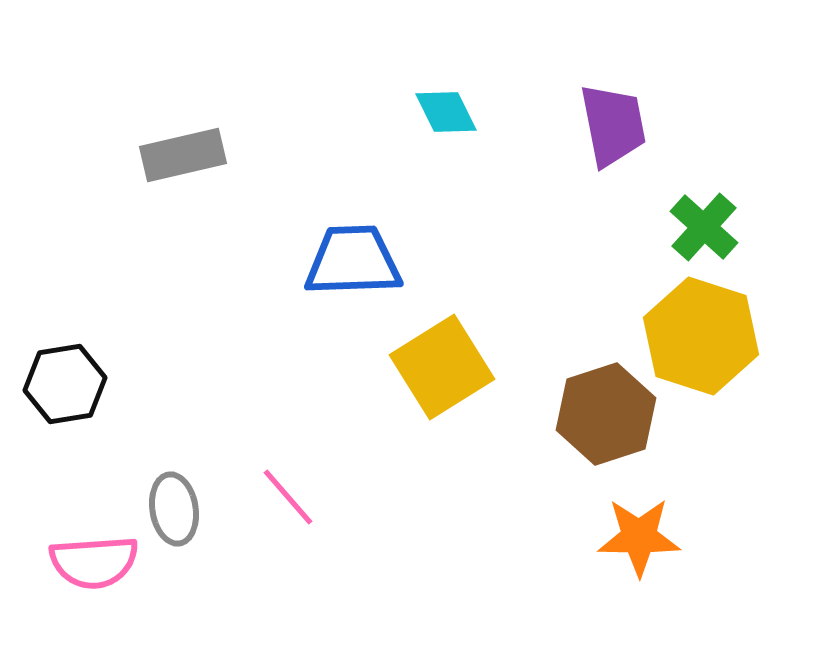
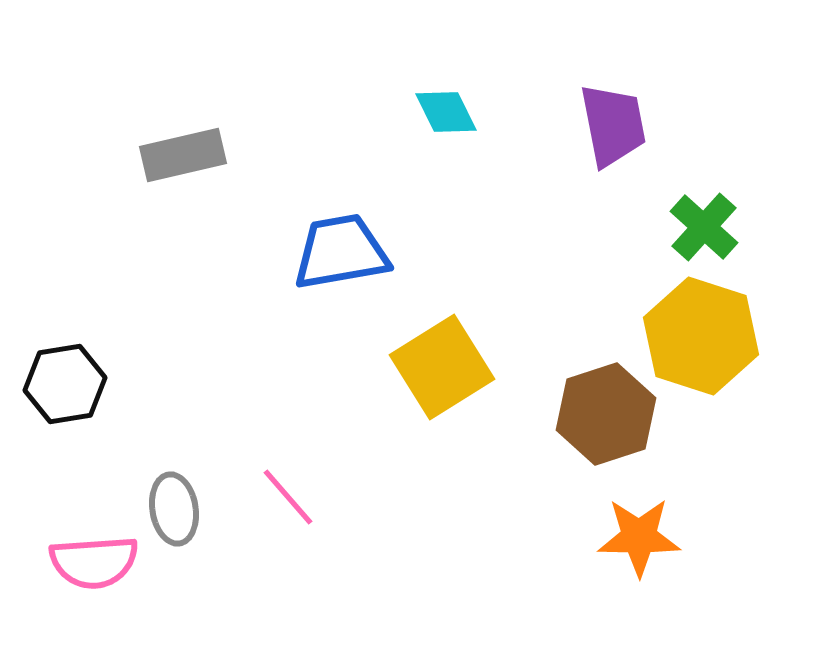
blue trapezoid: moved 12 px left, 9 px up; rotated 8 degrees counterclockwise
